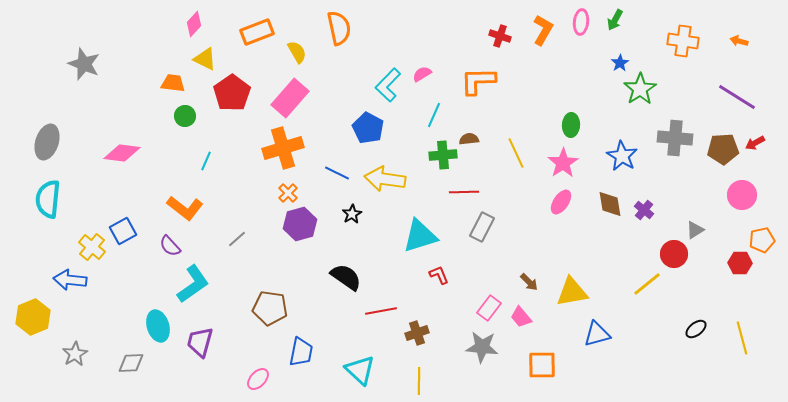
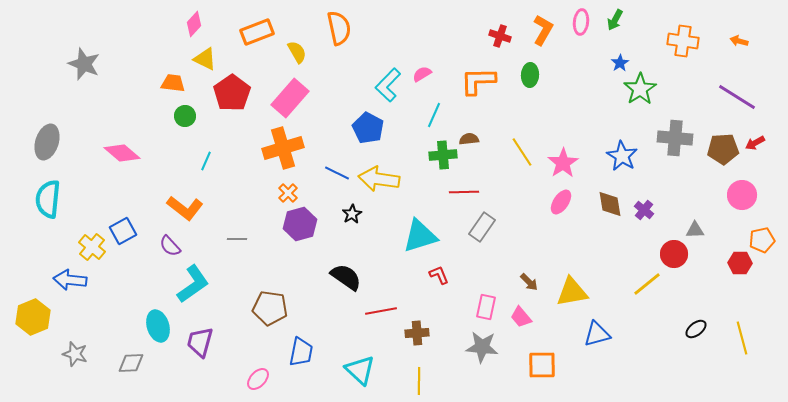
green ellipse at (571, 125): moved 41 px left, 50 px up
pink diamond at (122, 153): rotated 33 degrees clockwise
yellow line at (516, 153): moved 6 px right, 1 px up; rotated 8 degrees counterclockwise
yellow arrow at (385, 179): moved 6 px left
gray rectangle at (482, 227): rotated 8 degrees clockwise
gray triangle at (695, 230): rotated 30 degrees clockwise
gray line at (237, 239): rotated 42 degrees clockwise
pink rectangle at (489, 308): moved 3 px left, 1 px up; rotated 25 degrees counterclockwise
brown cross at (417, 333): rotated 15 degrees clockwise
gray star at (75, 354): rotated 25 degrees counterclockwise
